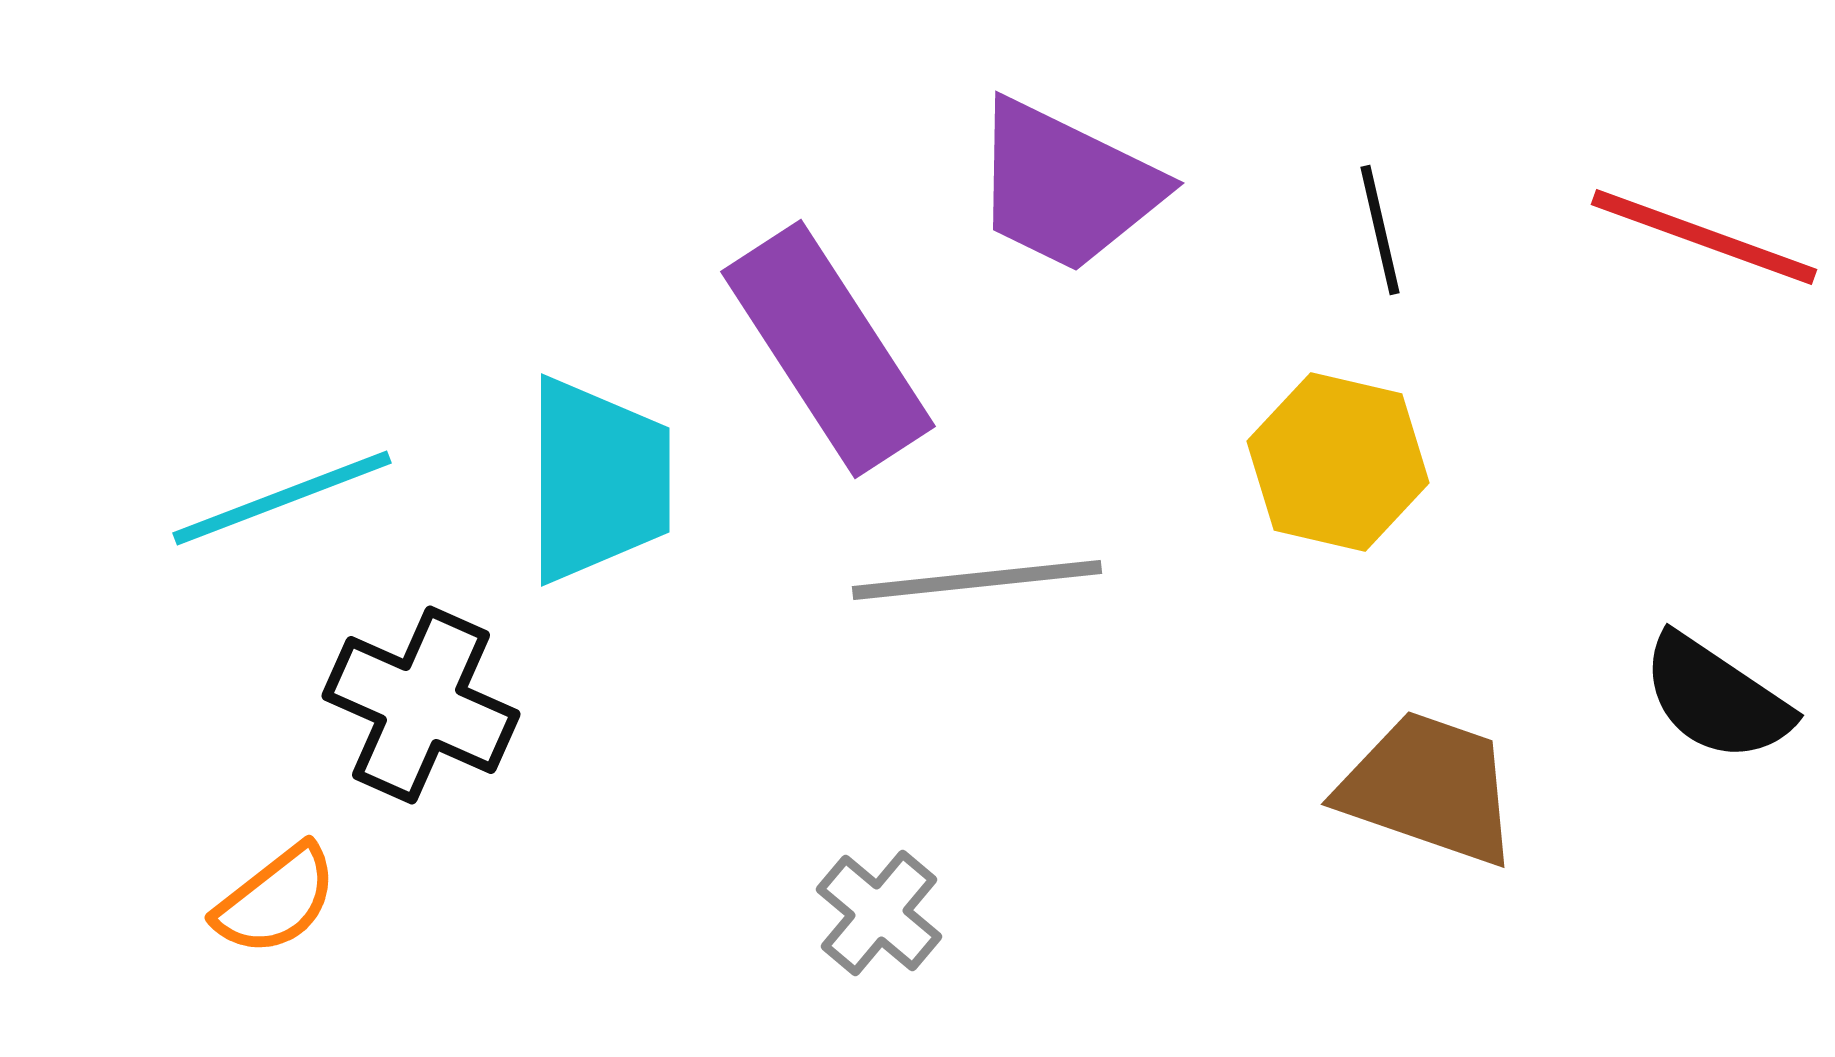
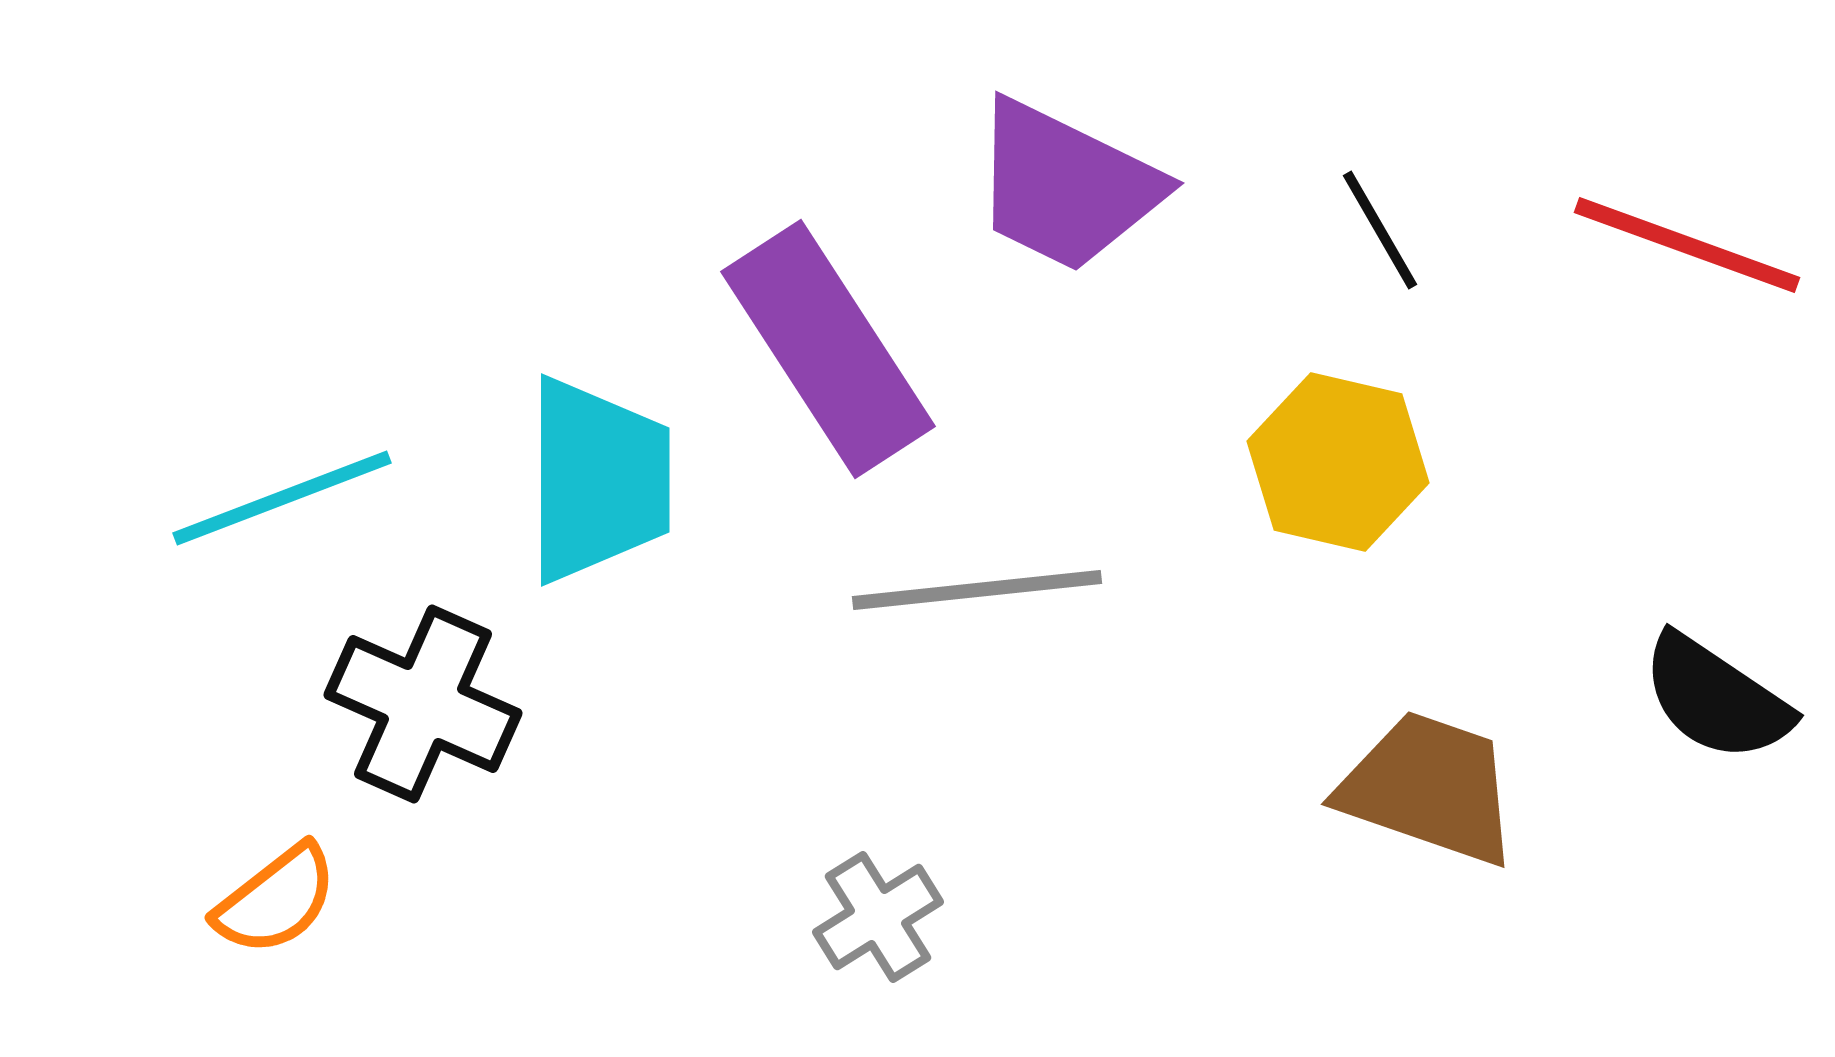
black line: rotated 17 degrees counterclockwise
red line: moved 17 px left, 8 px down
gray line: moved 10 px down
black cross: moved 2 px right, 1 px up
gray cross: moved 1 px left, 4 px down; rotated 18 degrees clockwise
